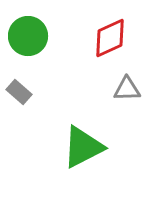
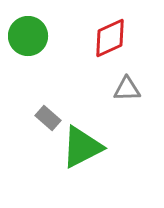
gray rectangle: moved 29 px right, 26 px down
green triangle: moved 1 px left
